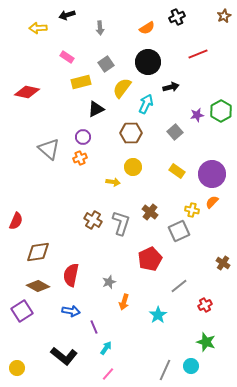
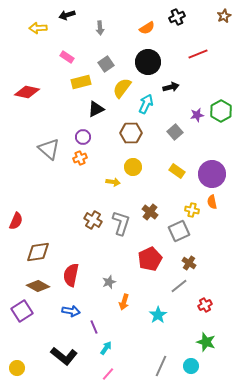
orange semicircle at (212, 202): rotated 56 degrees counterclockwise
brown cross at (223, 263): moved 34 px left
gray line at (165, 370): moved 4 px left, 4 px up
